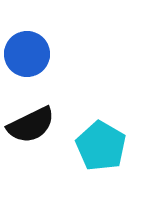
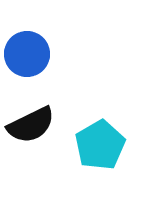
cyan pentagon: moved 1 px left, 1 px up; rotated 12 degrees clockwise
